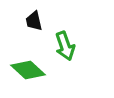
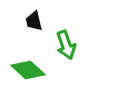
green arrow: moved 1 px right, 1 px up
